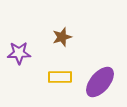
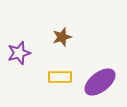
purple star: rotated 15 degrees counterclockwise
purple ellipse: rotated 12 degrees clockwise
